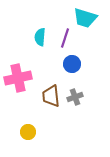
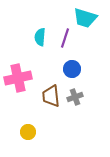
blue circle: moved 5 px down
